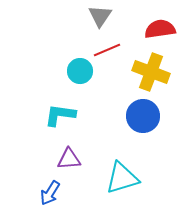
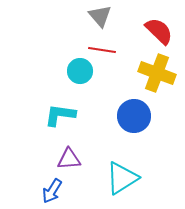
gray triangle: rotated 15 degrees counterclockwise
red semicircle: moved 1 px left, 2 px down; rotated 52 degrees clockwise
red line: moved 5 px left; rotated 32 degrees clockwise
yellow cross: moved 6 px right, 1 px down
blue circle: moved 9 px left
cyan triangle: rotated 15 degrees counterclockwise
blue arrow: moved 2 px right, 2 px up
